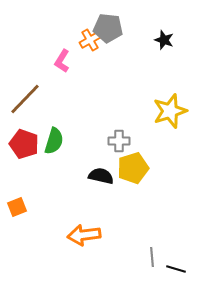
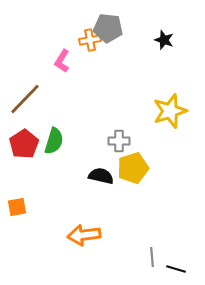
orange cross: rotated 20 degrees clockwise
red pentagon: rotated 20 degrees clockwise
orange square: rotated 12 degrees clockwise
